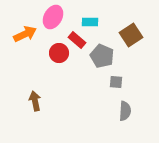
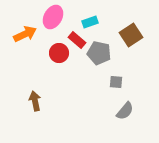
cyan rectangle: rotated 21 degrees counterclockwise
gray pentagon: moved 3 px left, 3 px up; rotated 10 degrees counterclockwise
gray semicircle: rotated 36 degrees clockwise
